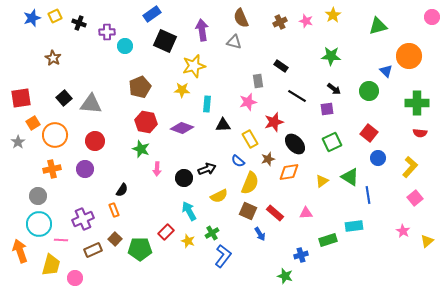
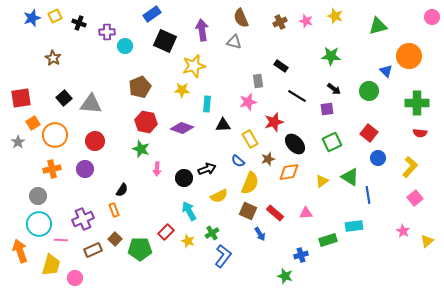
yellow star at (333, 15): moved 2 px right, 1 px down; rotated 21 degrees counterclockwise
